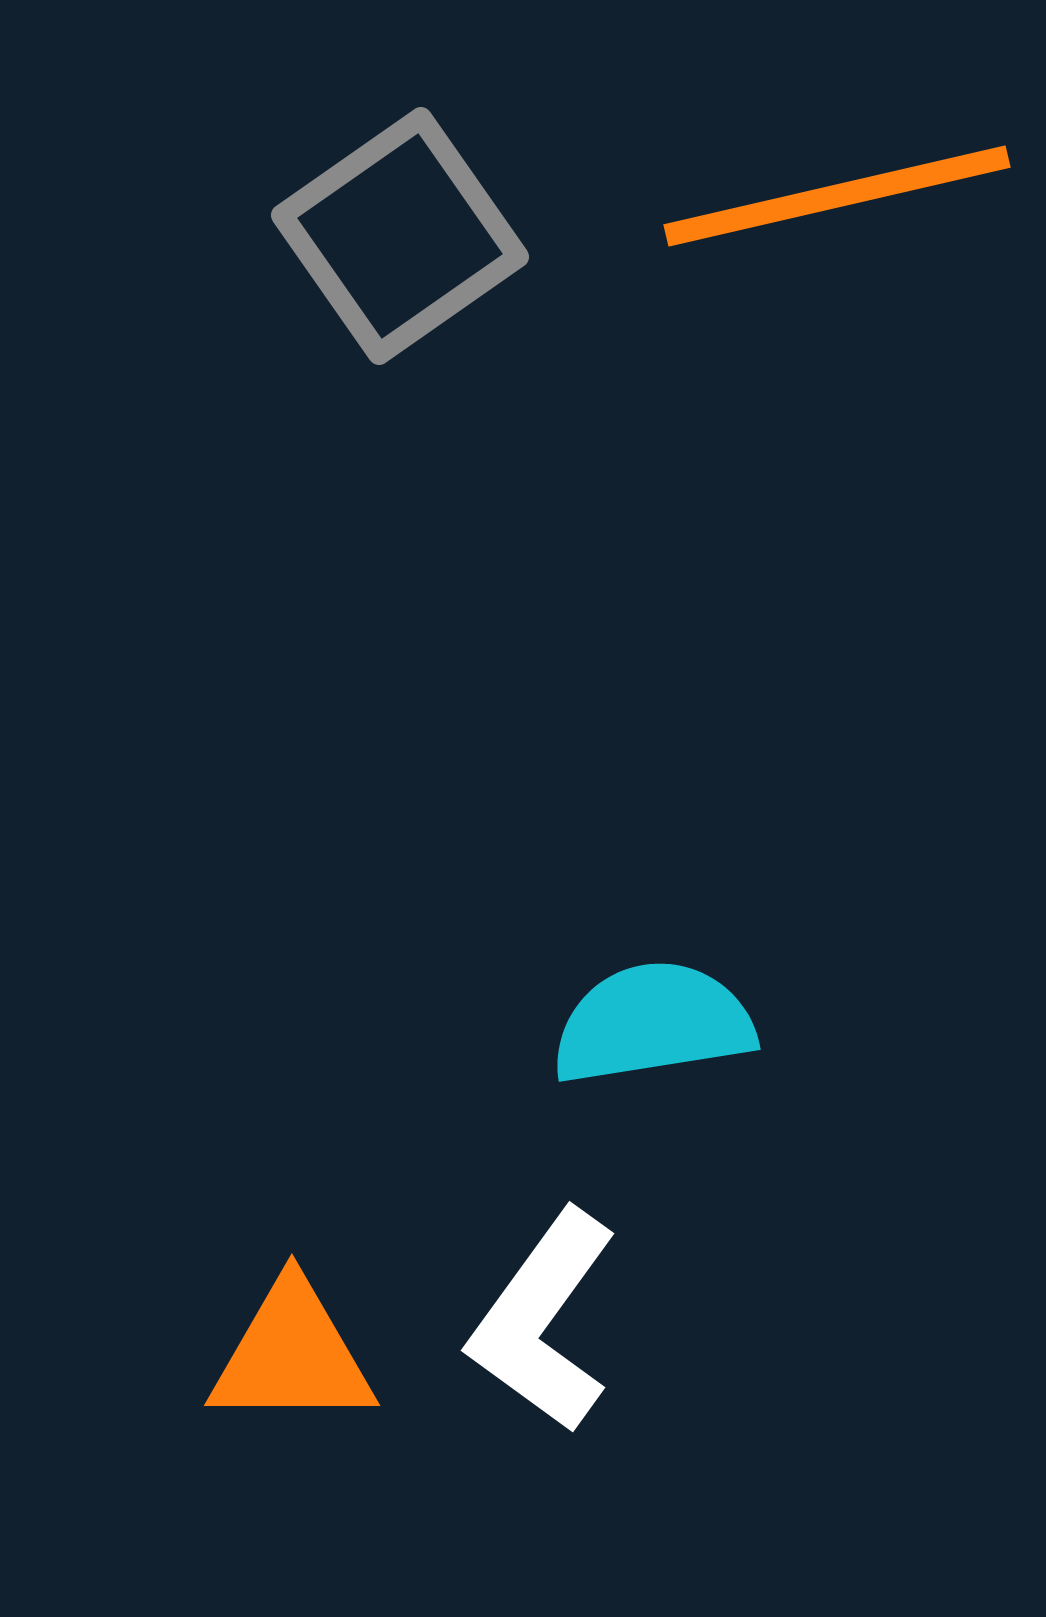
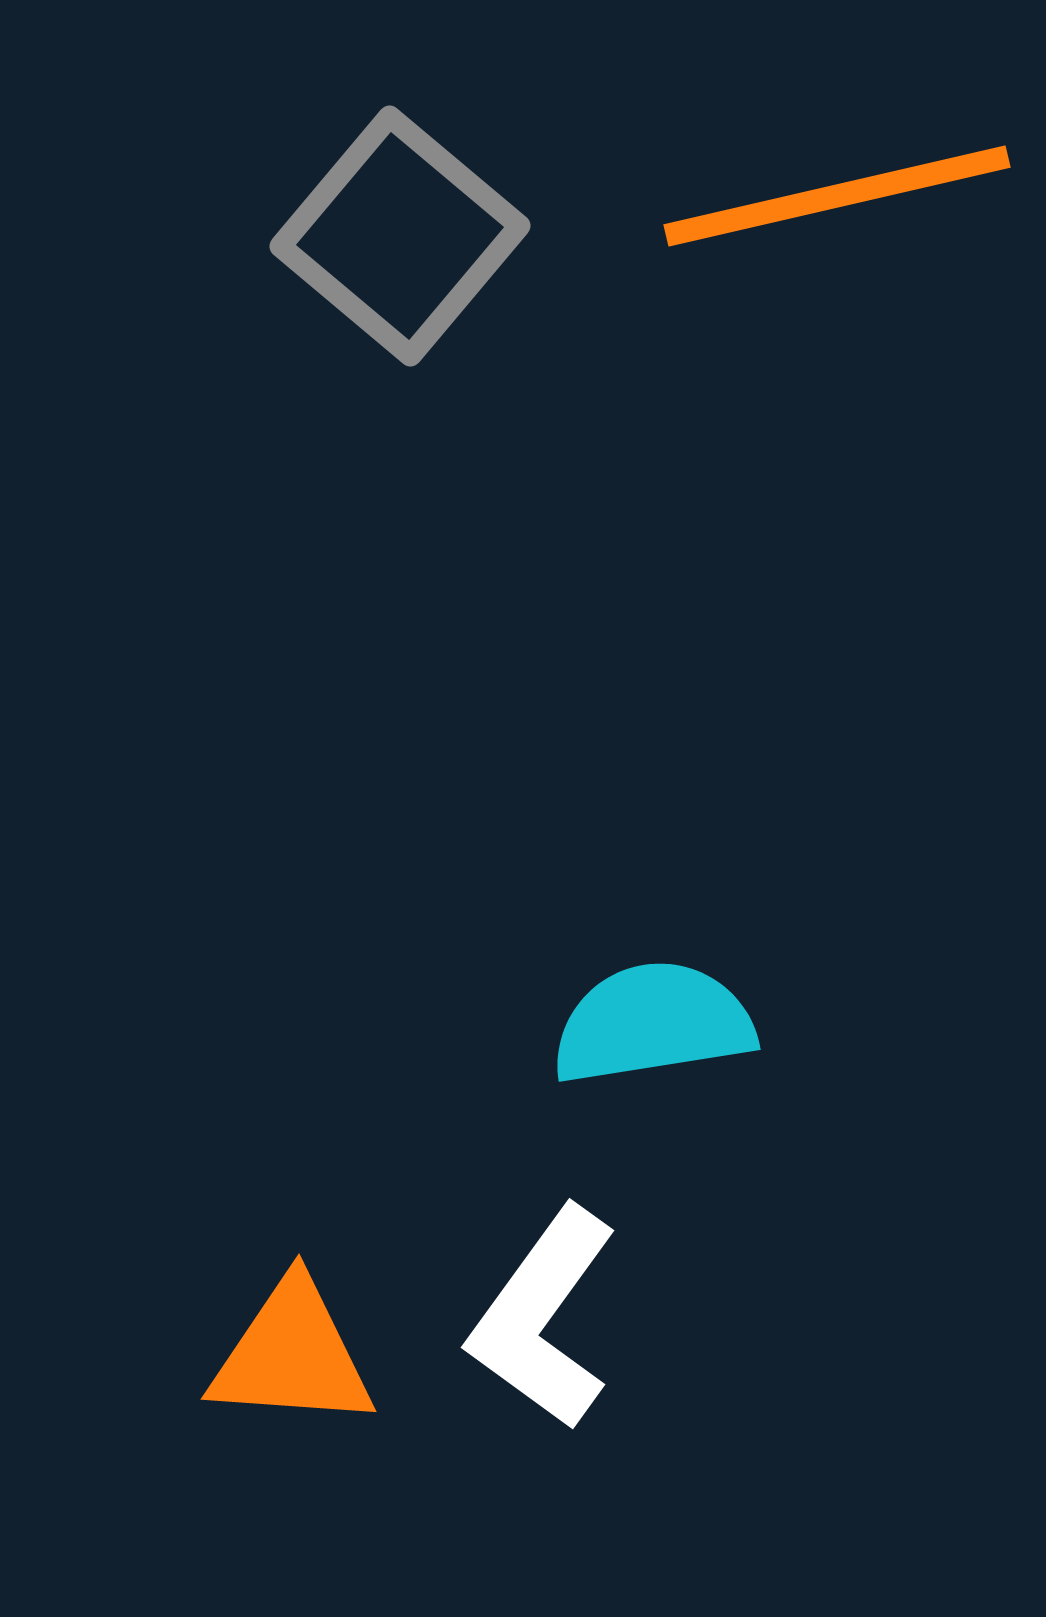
gray square: rotated 15 degrees counterclockwise
white L-shape: moved 3 px up
orange triangle: rotated 4 degrees clockwise
